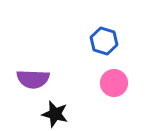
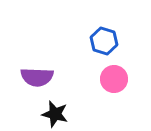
purple semicircle: moved 4 px right, 2 px up
pink circle: moved 4 px up
